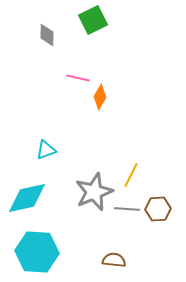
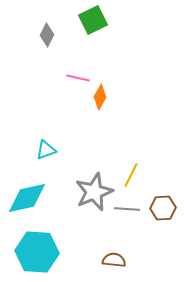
gray diamond: rotated 25 degrees clockwise
brown hexagon: moved 5 px right, 1 px up
